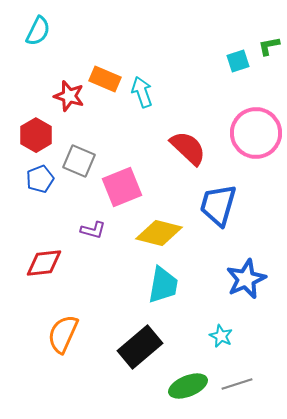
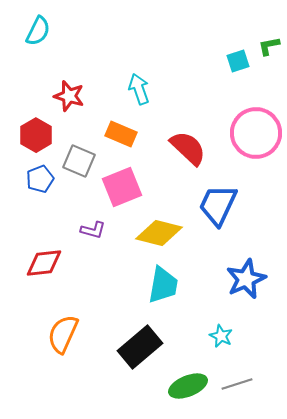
orange rectangle: moved 16 px right, 55 px down
cyan arrow: moved 3 px left, 3 px up
blue trapezoid: rotated 9 degrees clockwise
